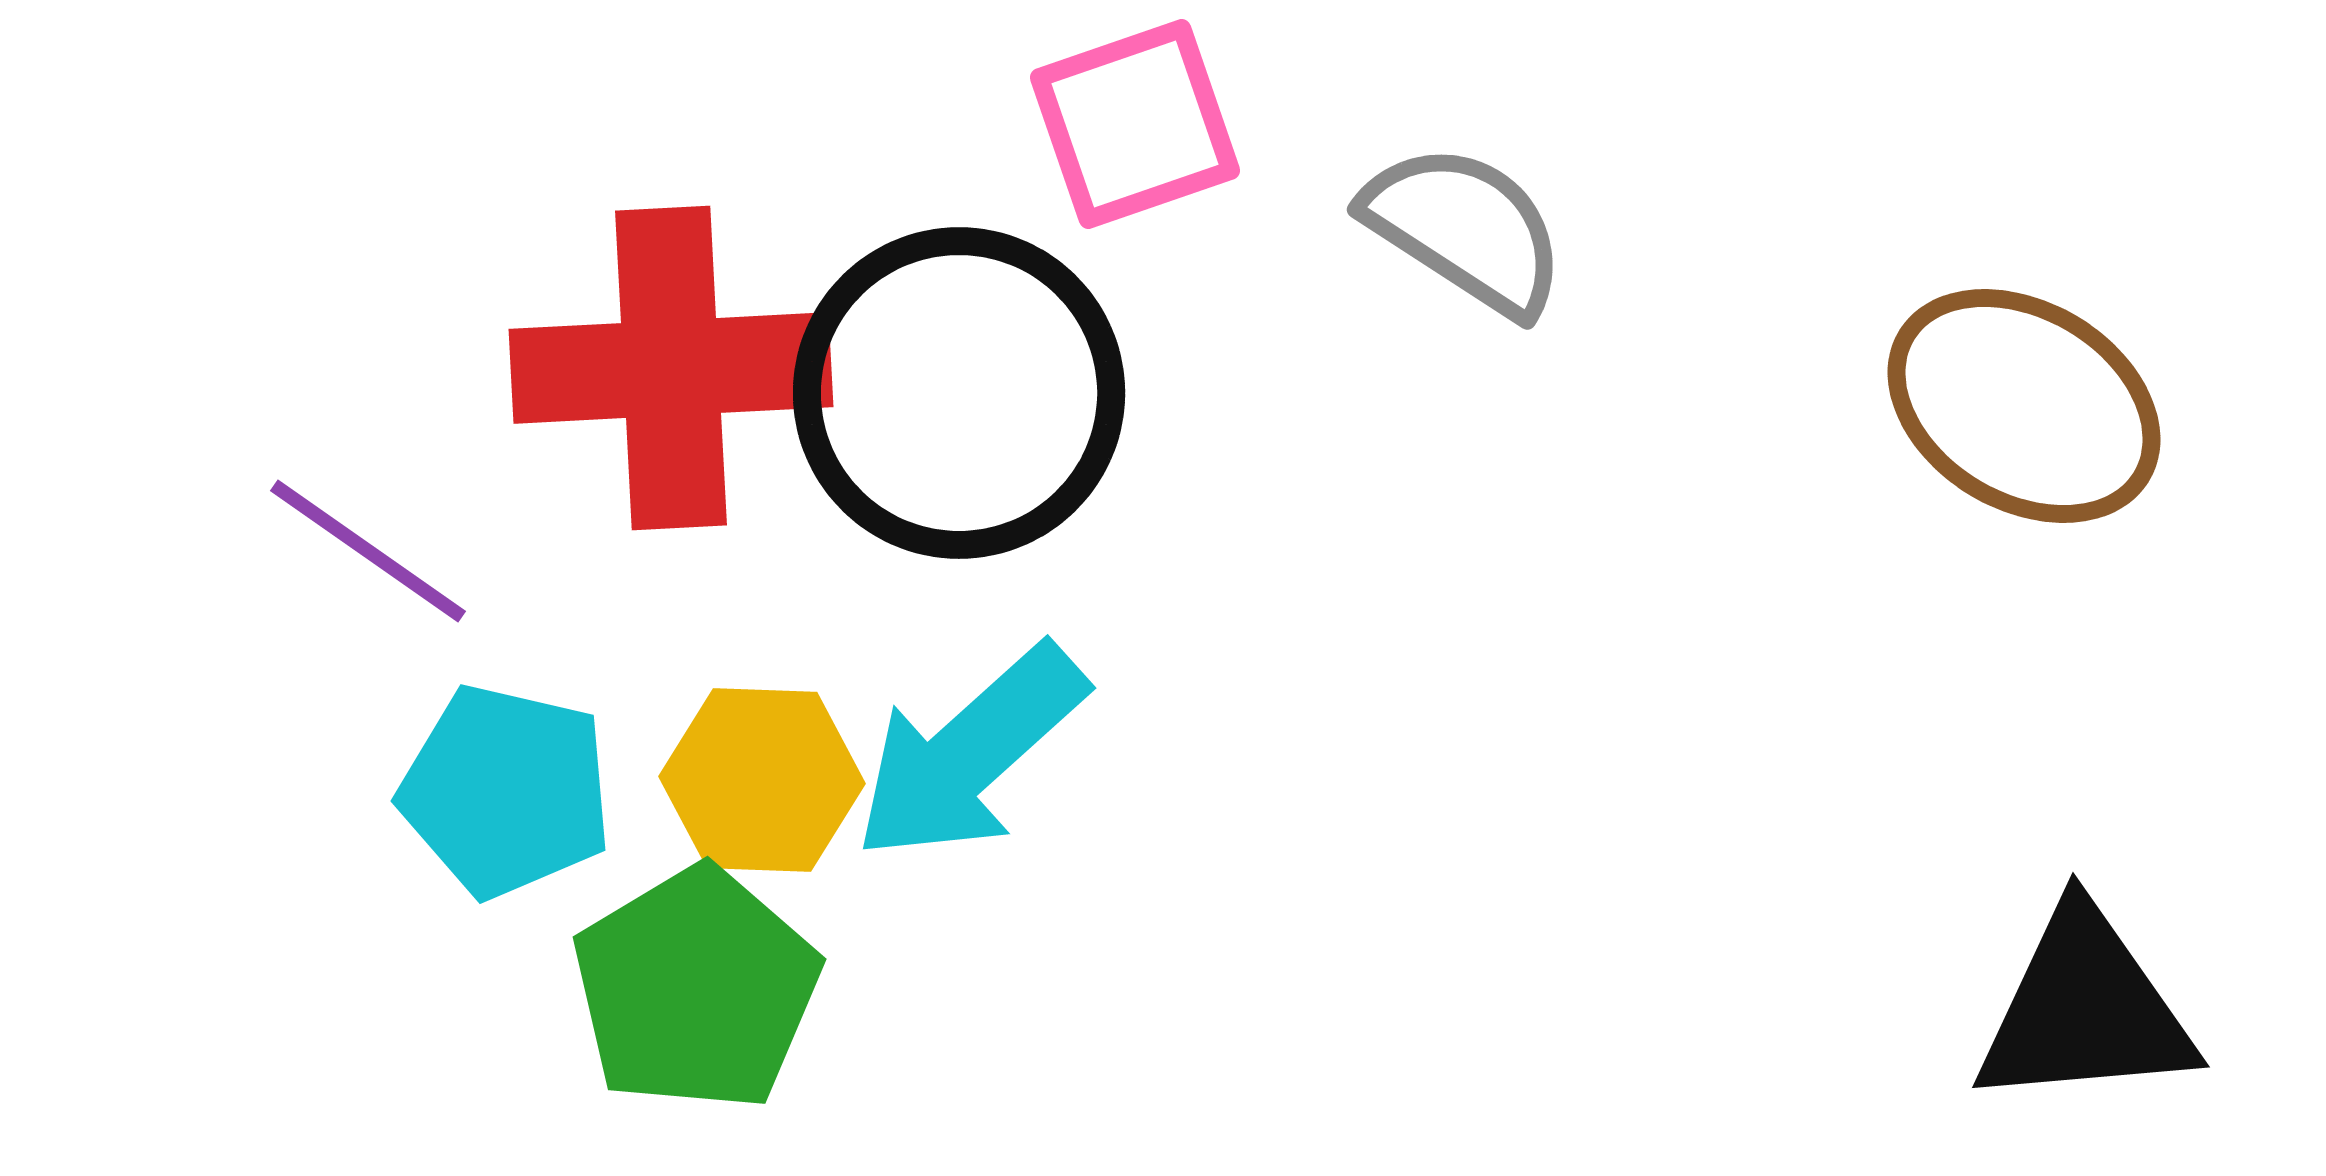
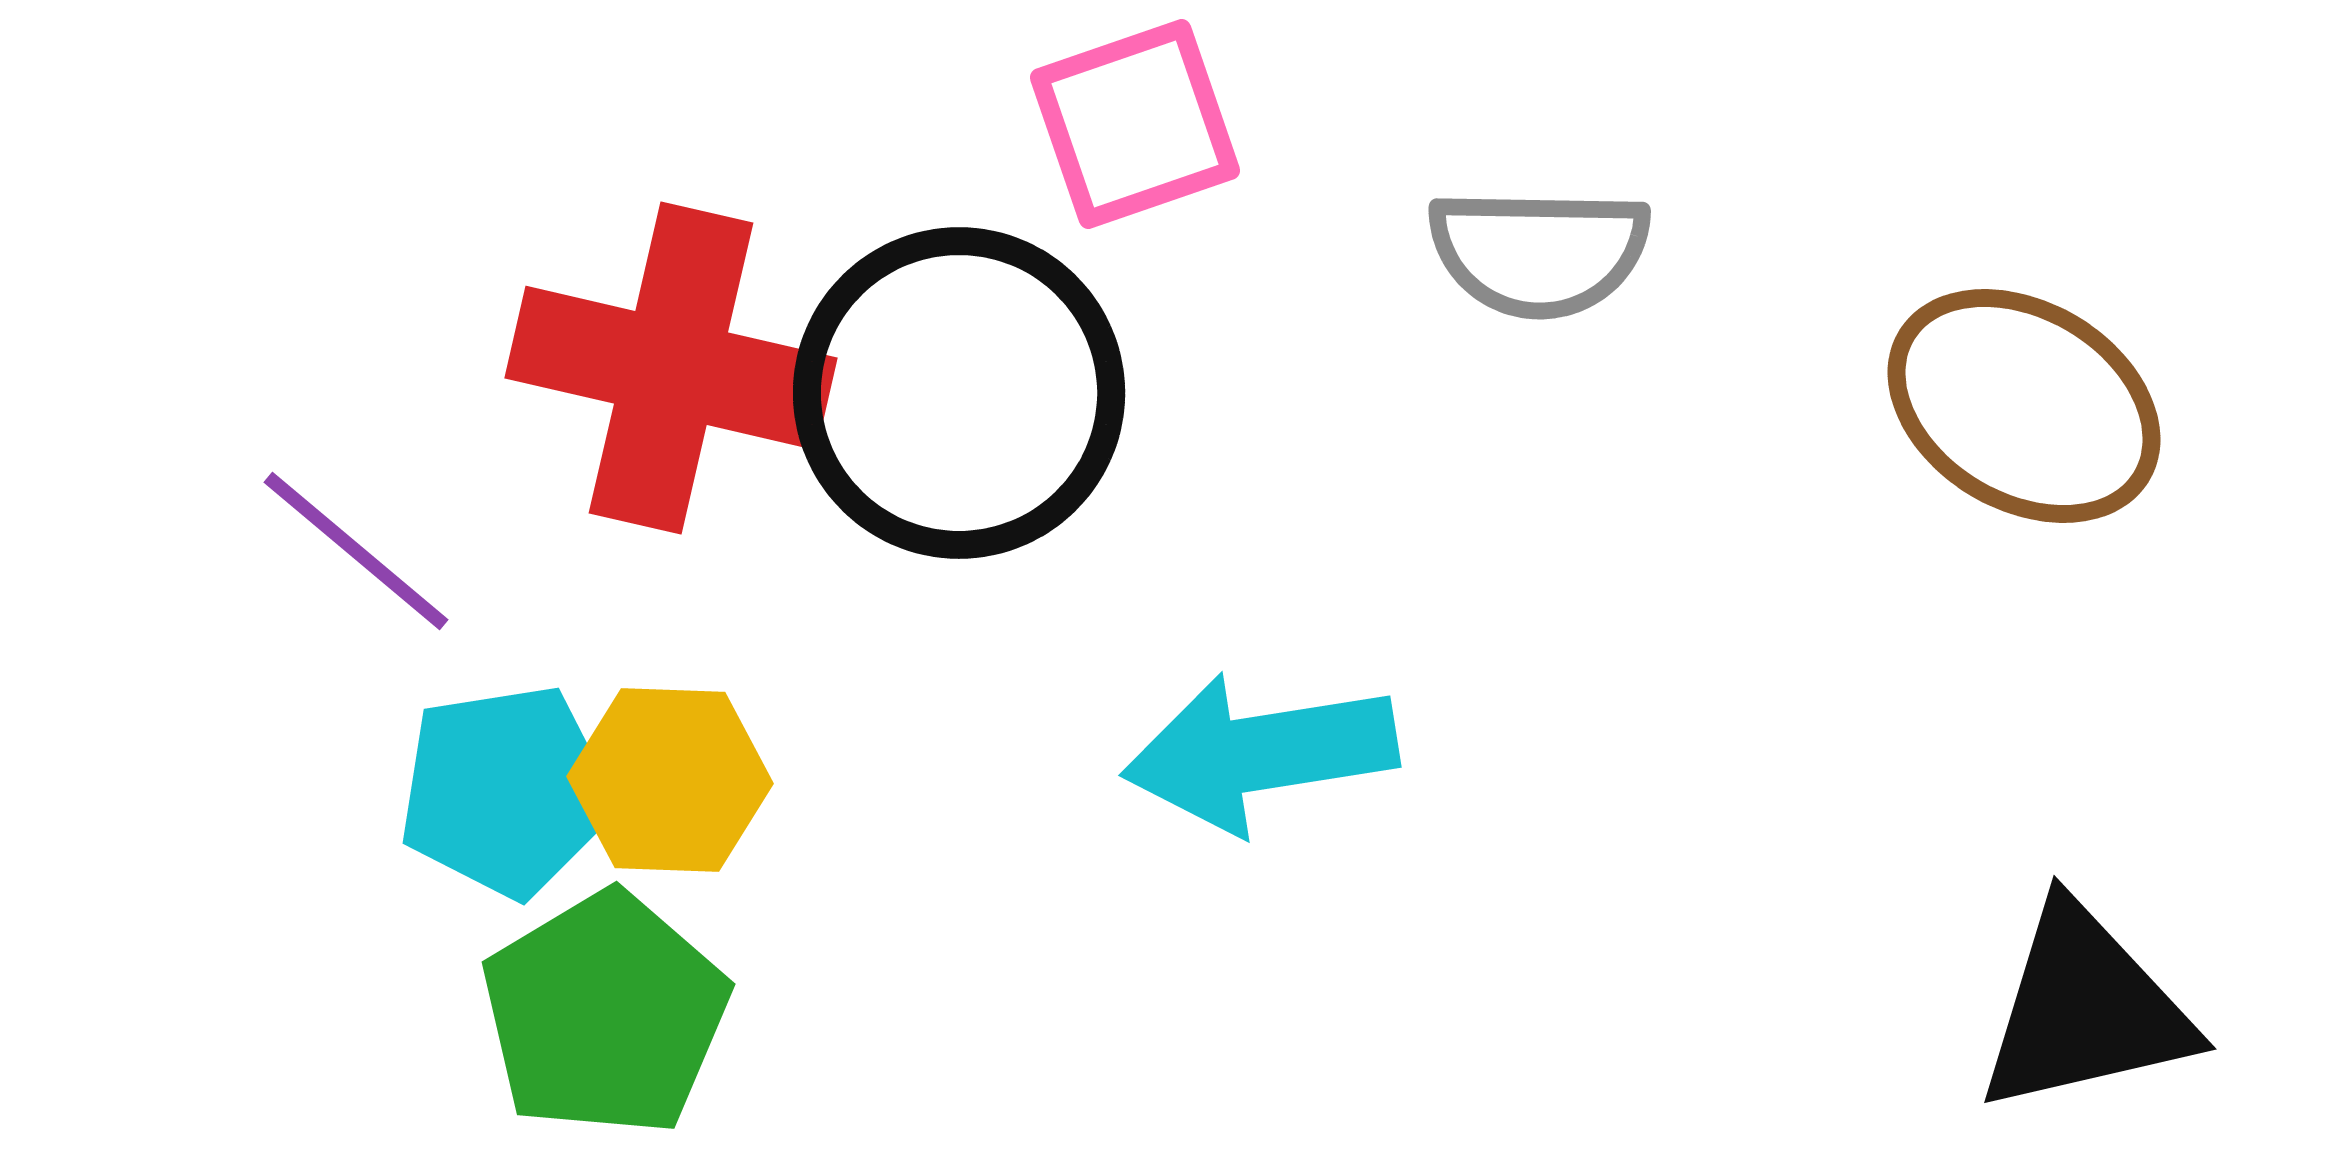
gray semicircle: moved 74 px right, 23 px down; rotated 148 degrees clockwise
red cross: rotated 16 degrees clockwise
purple line: moved 12 px left; rotated 5 degrees clockwise
cyan arrow: moved 290 px right; rotated 33 degrees clockwise
yellow hexagon: moved 92 px left
cyan pentagon: rotated 22 degrees counterclockwise
green pentagon: moved 91 px left, 25 px down
black triangle: rotated 8 degrees counterclockwise
